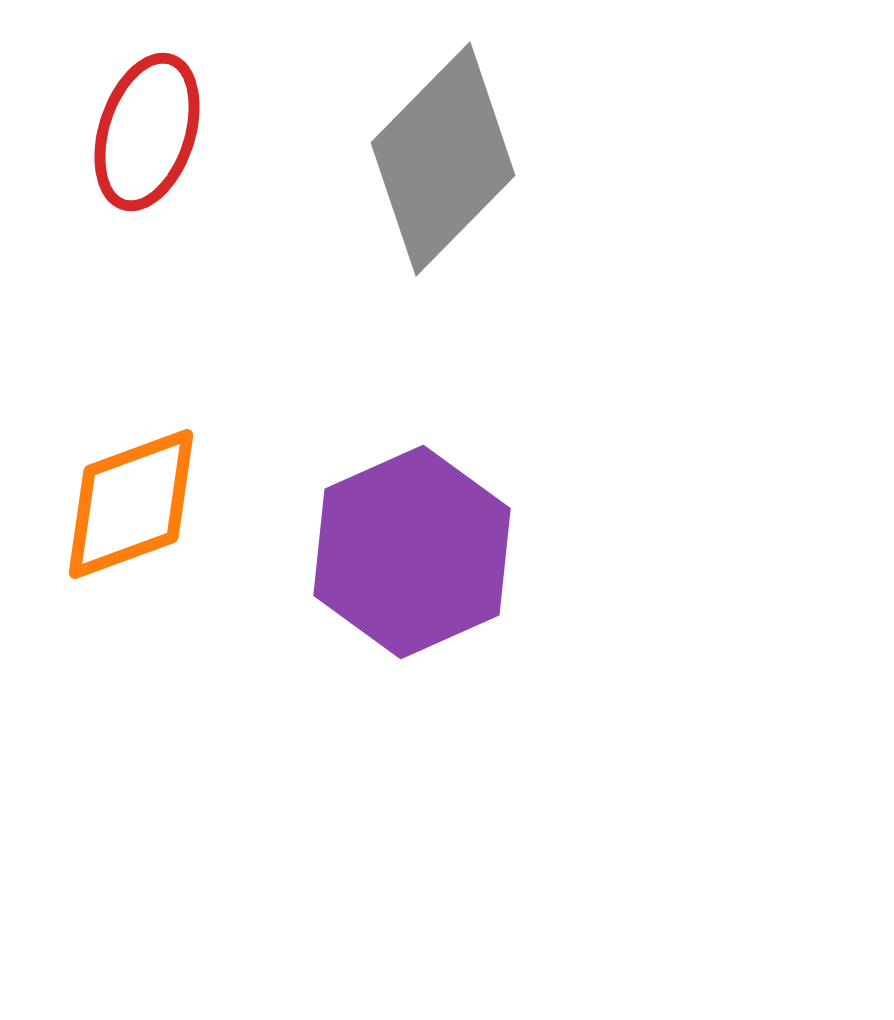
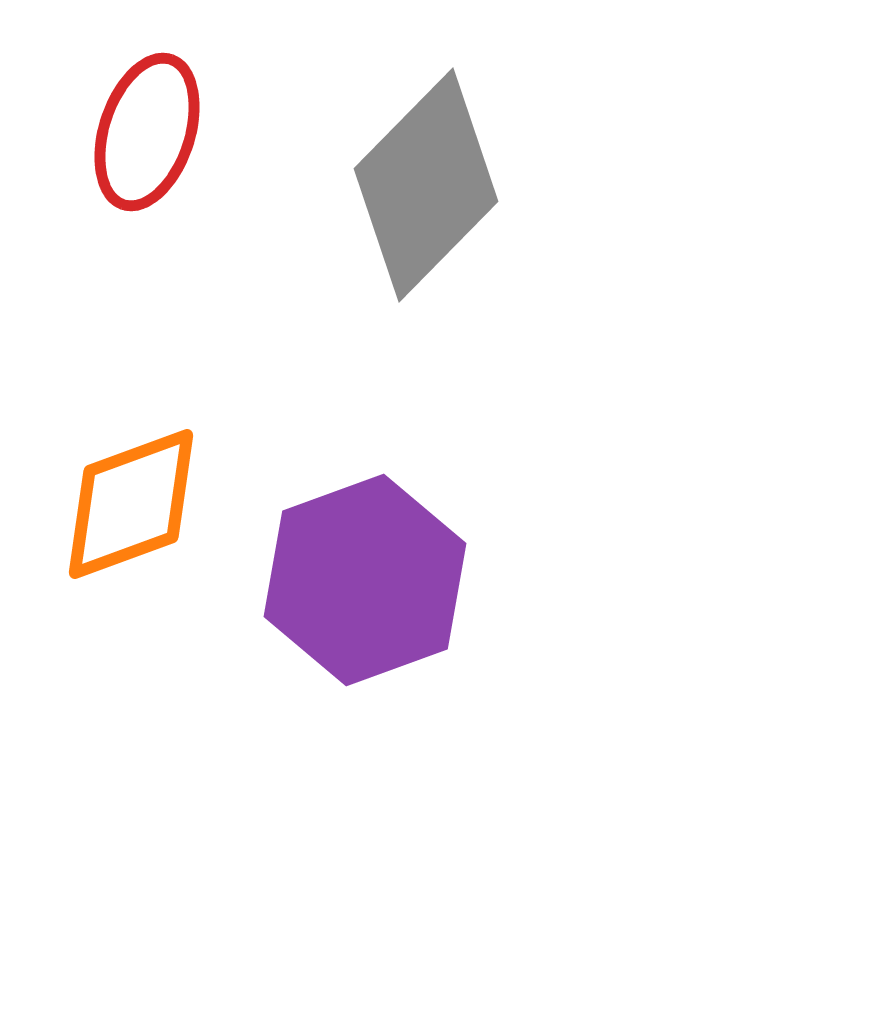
gray diamond: moved 17 px left, 26 px down
purple hexagon: moved 47 px left, 28 px down; rotated 4 degrees clockwise
